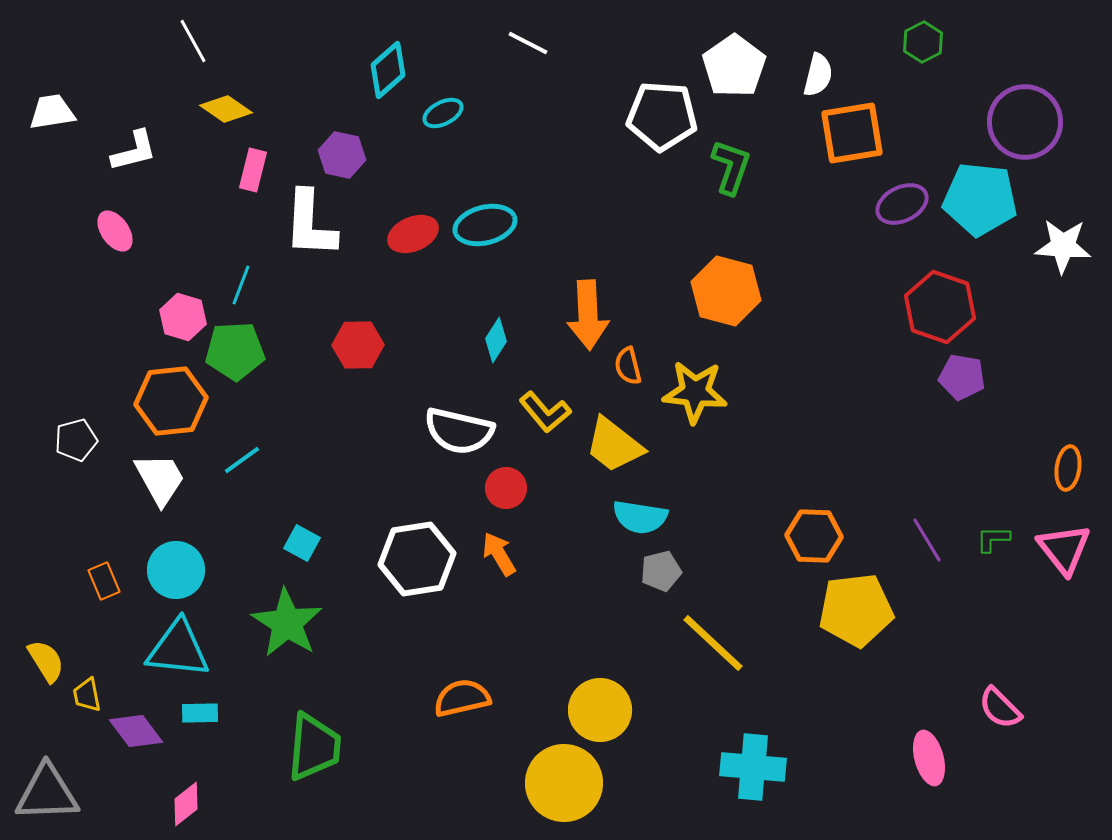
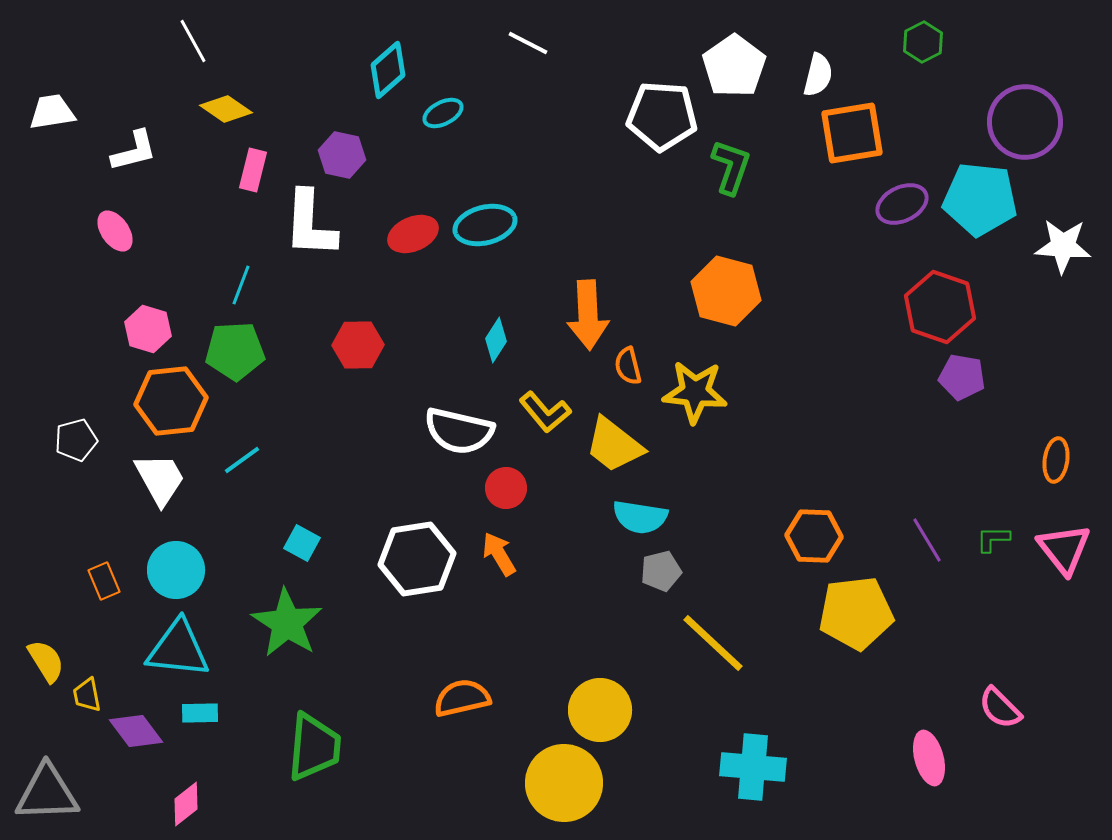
pink hexagon at (183, 317): moved 35 px left, 12 px down
orange ellipse at (1068, 468): moved 12 px left, 8 px up
yellow pentagon at (856, 610): moved 3 px down
